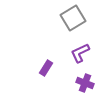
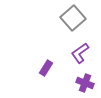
gray square: rotated 10 degrees counterclockwise
purple L-shape: rotated 10 degrees counterclockwise
